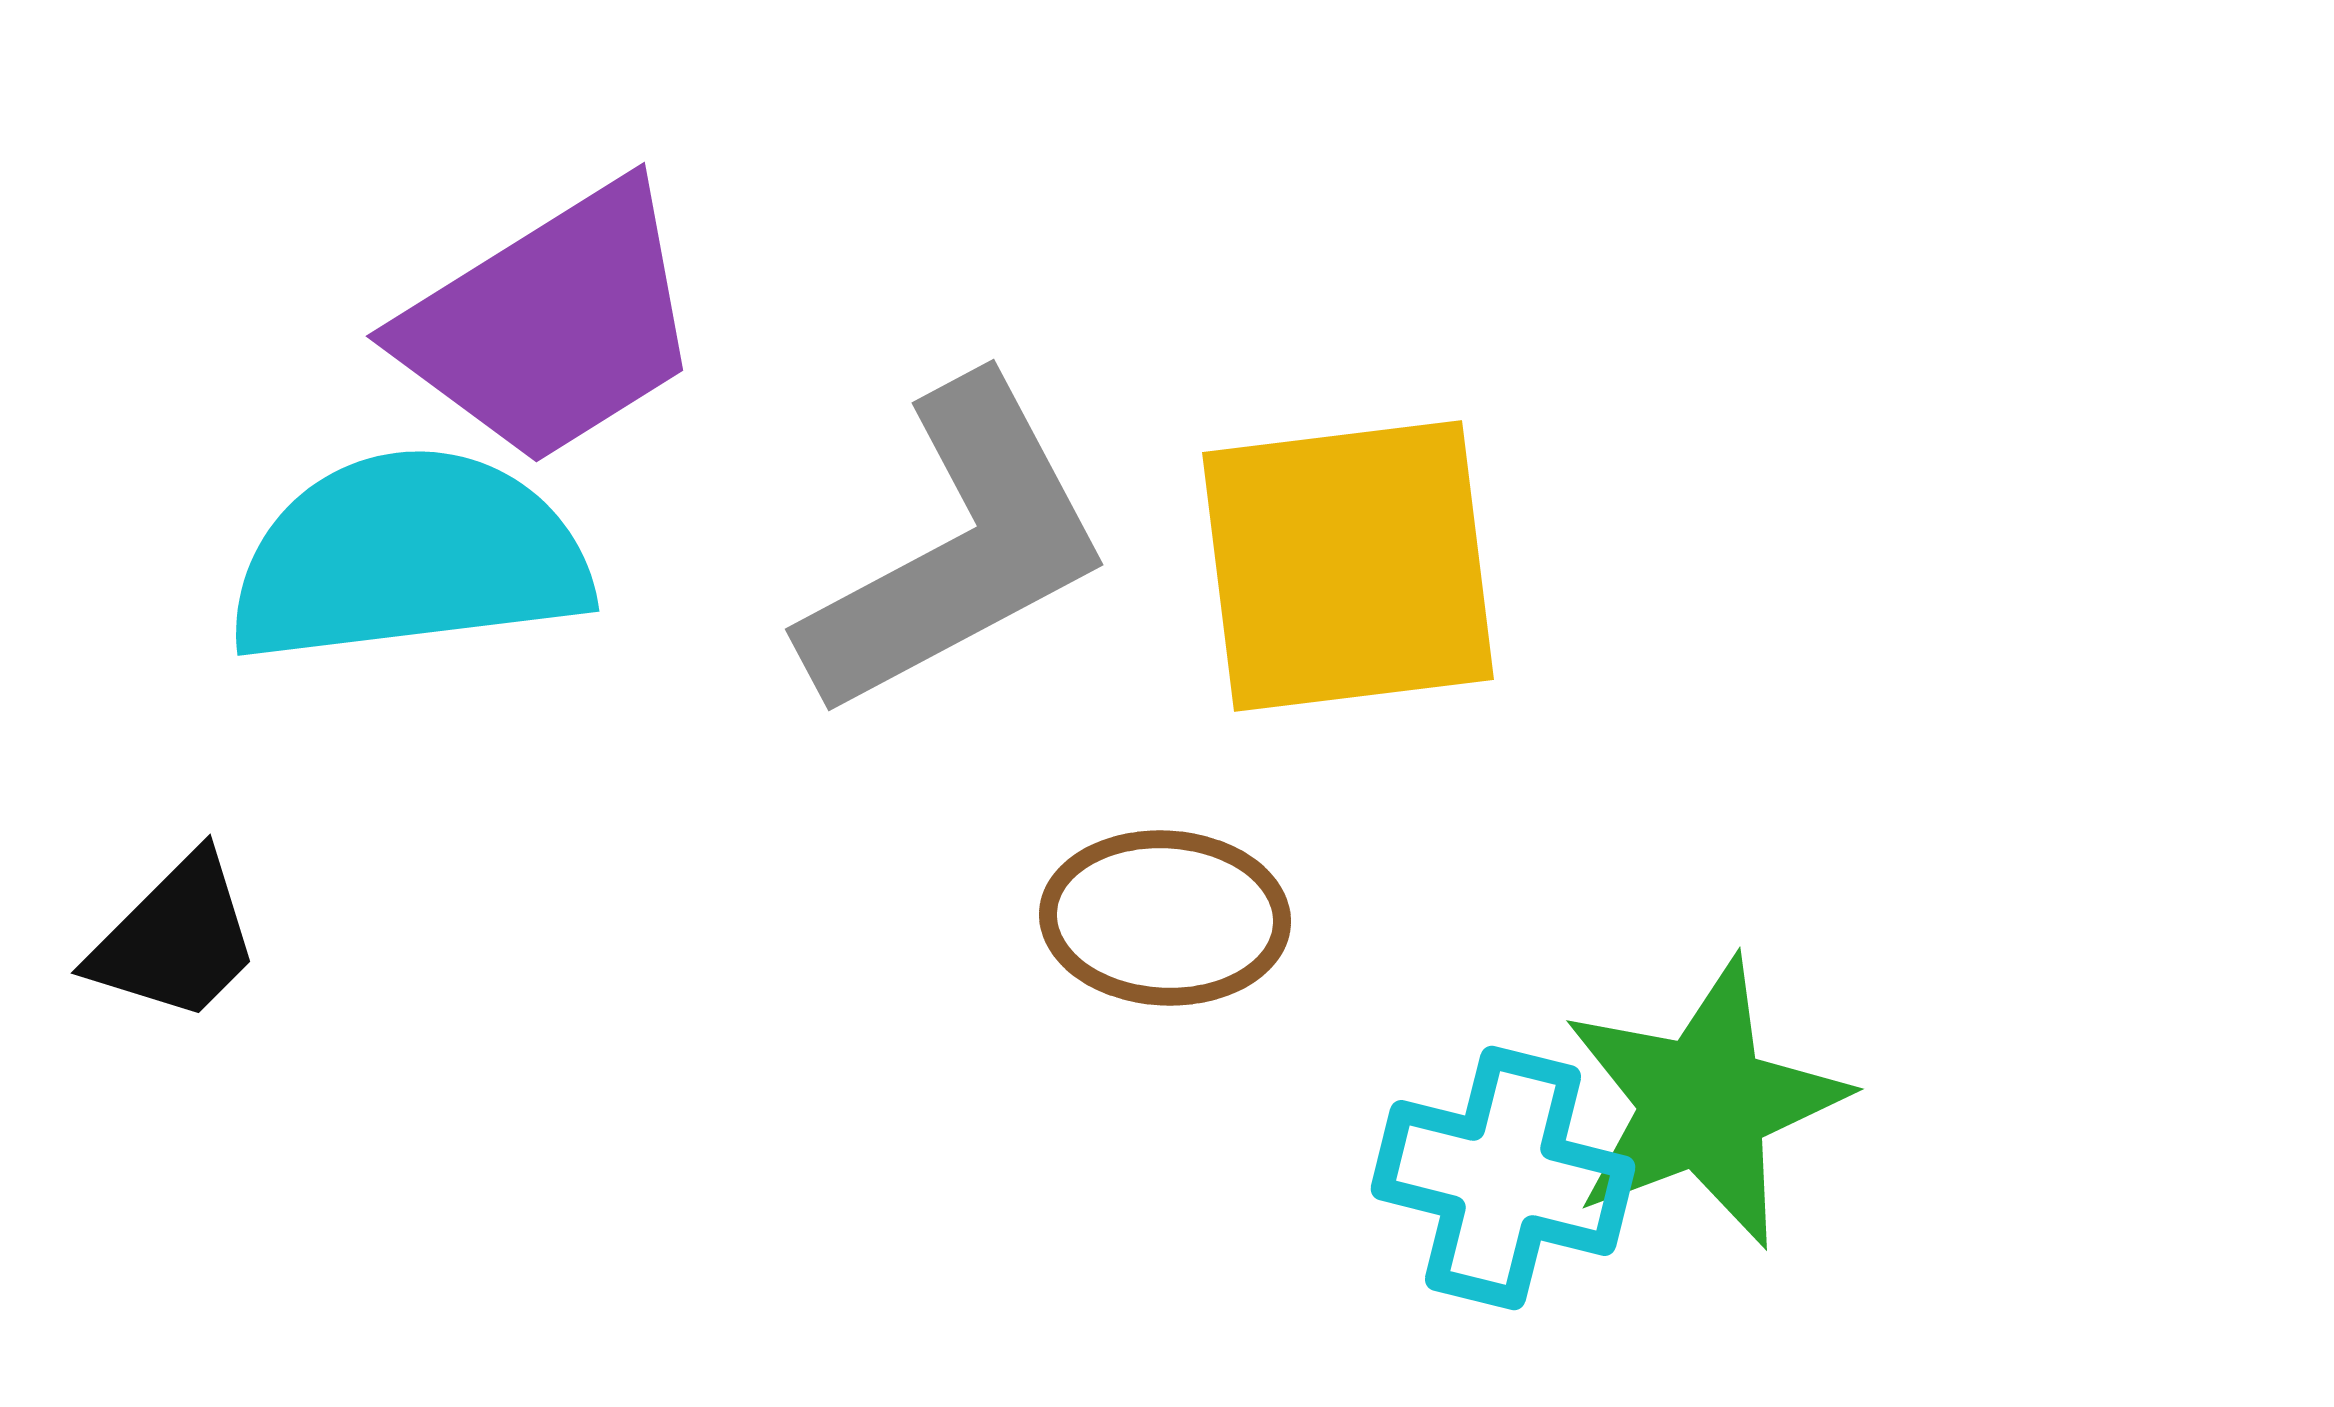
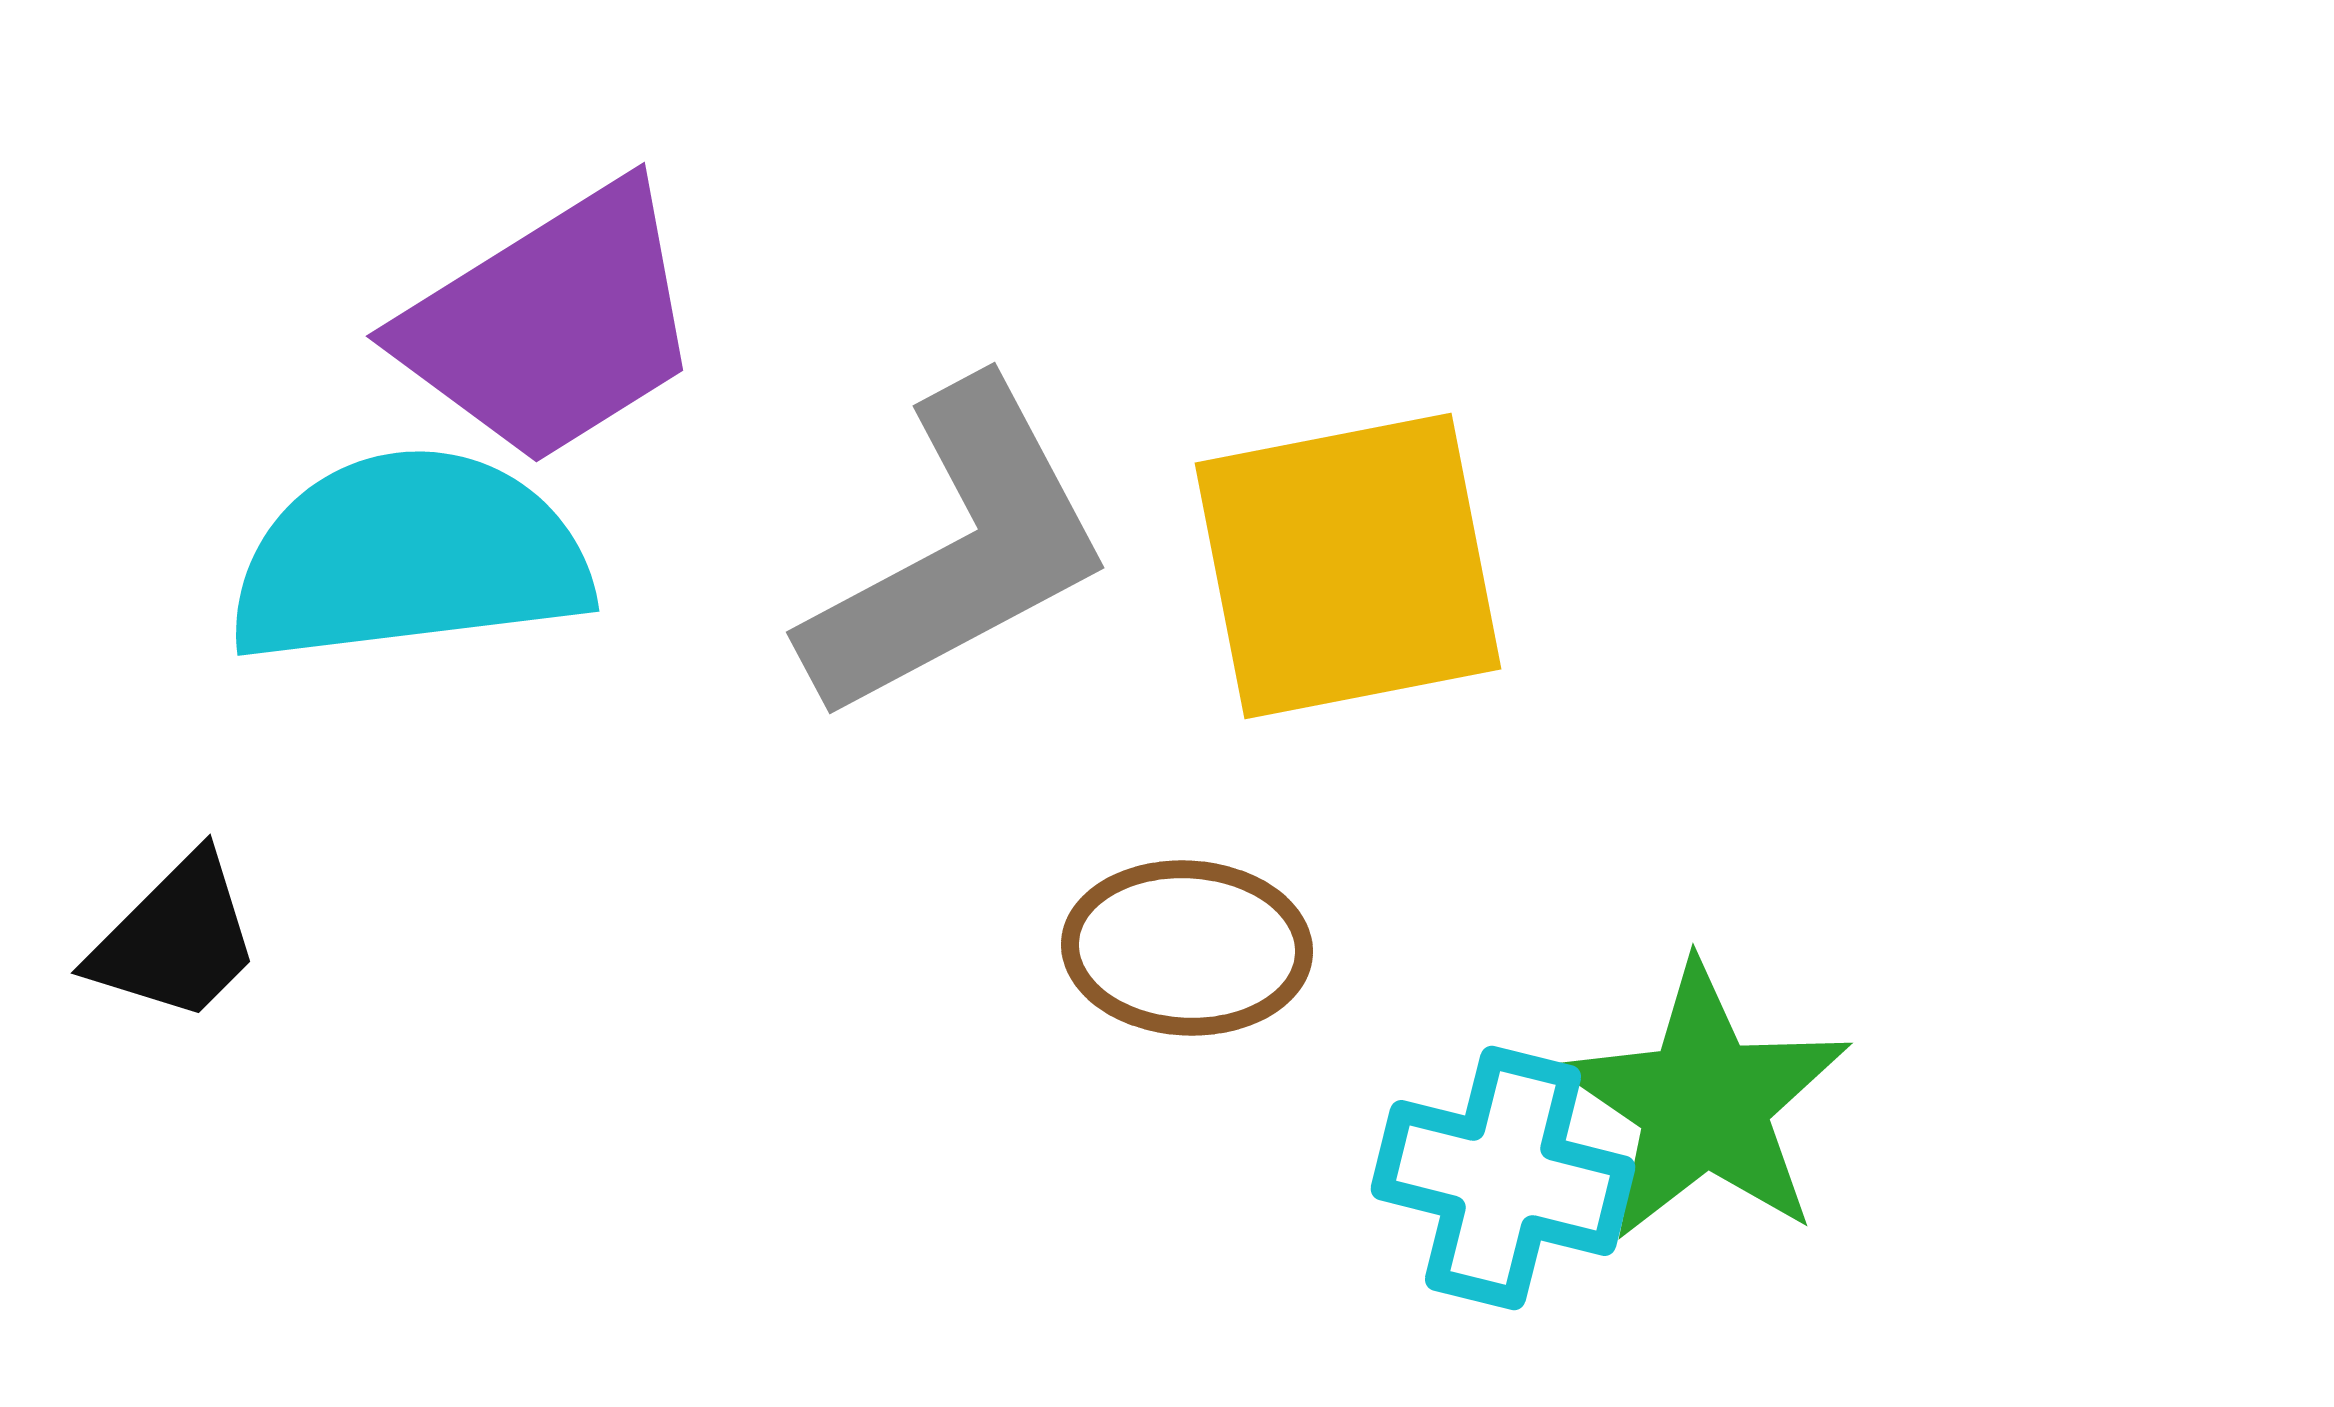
gray L-shape: moved 1 px right, 3 px down
yellow square: rotated 4 degrees counterclockwise
brown ellipse: moved 22 px right, 30 px down
green star: rotated 17 degrees counterclockwise
